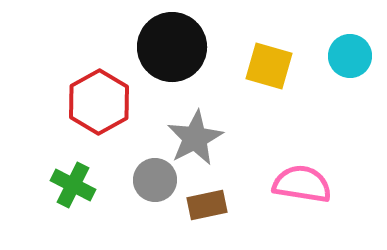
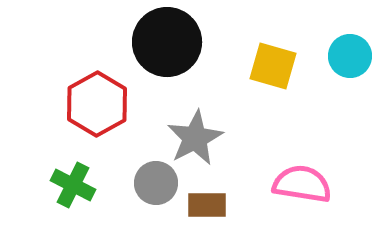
black circle: moved 5 px left, 5 px up
yellow square: moved 4 px right
red hexagon: moved 2 px left, 2 px down
gray circle: moved 1 px right, 3 px down
brown rectangle: rotated 12 degrees clockwise
